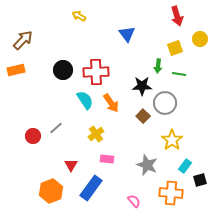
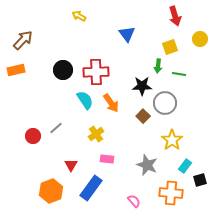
red arrow: moved 2 px left
yellow square: moved 5 px left, 1 px up
